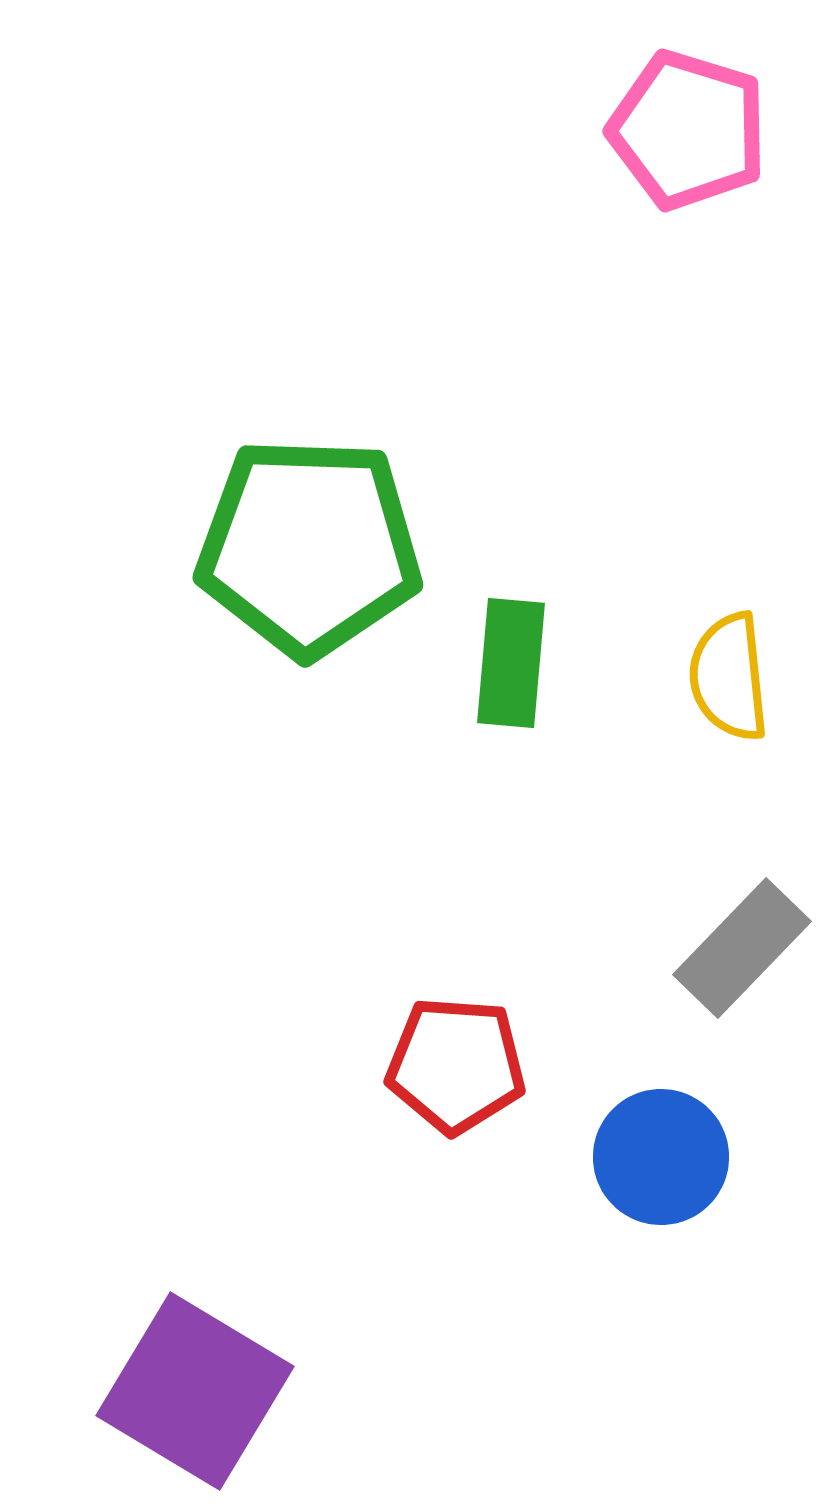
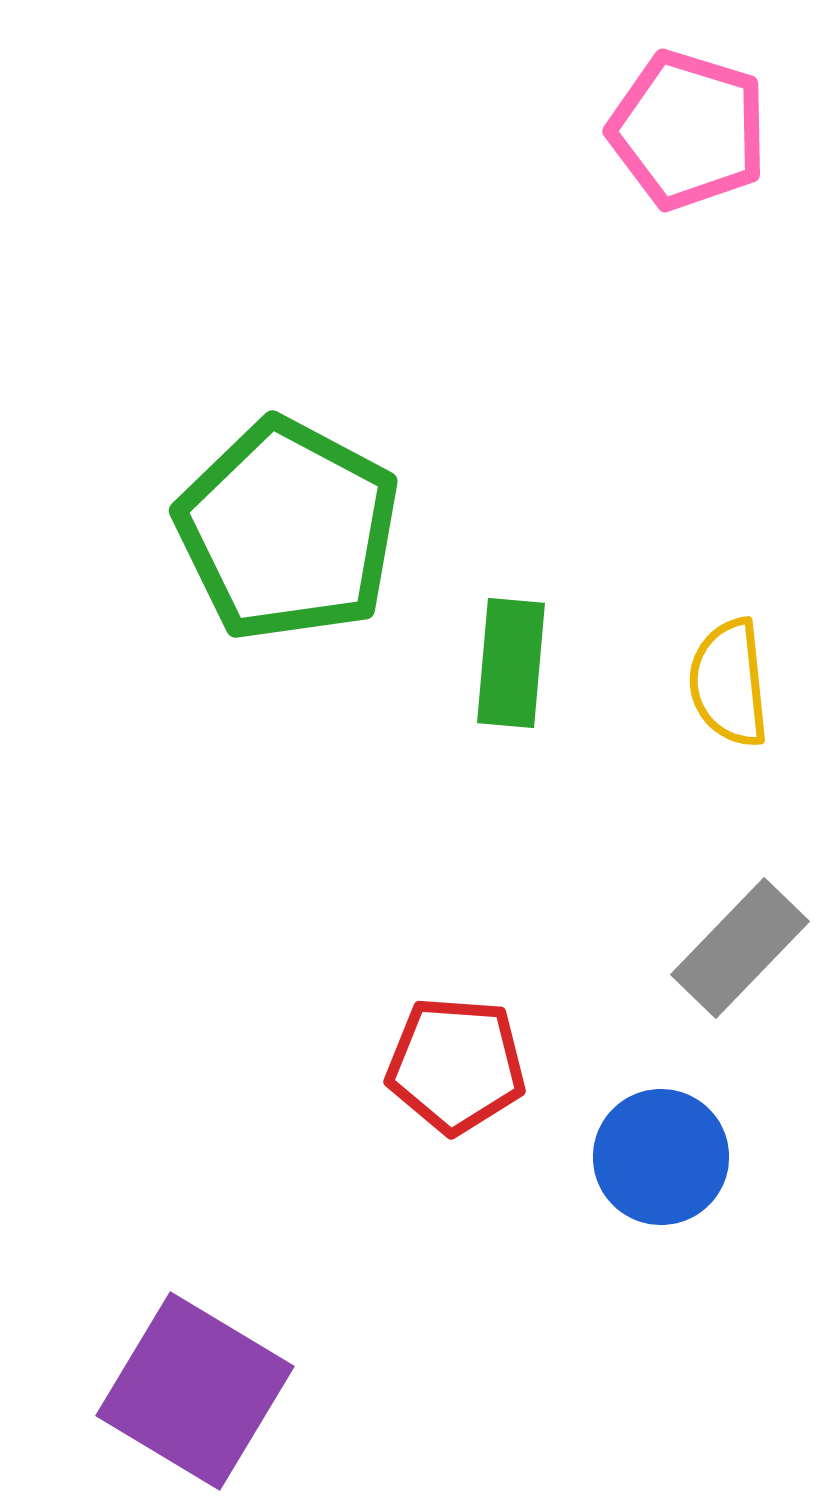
green pentagon: moved 21 px left, 17 px up; rotated 26 degrees clockwise
yellow semicircle: moved 6 px down
gray rectangle: moved 2 px left
